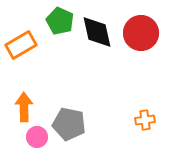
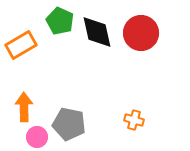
orange cross: moved 11 px left; rotated 24 degrees clockwise
